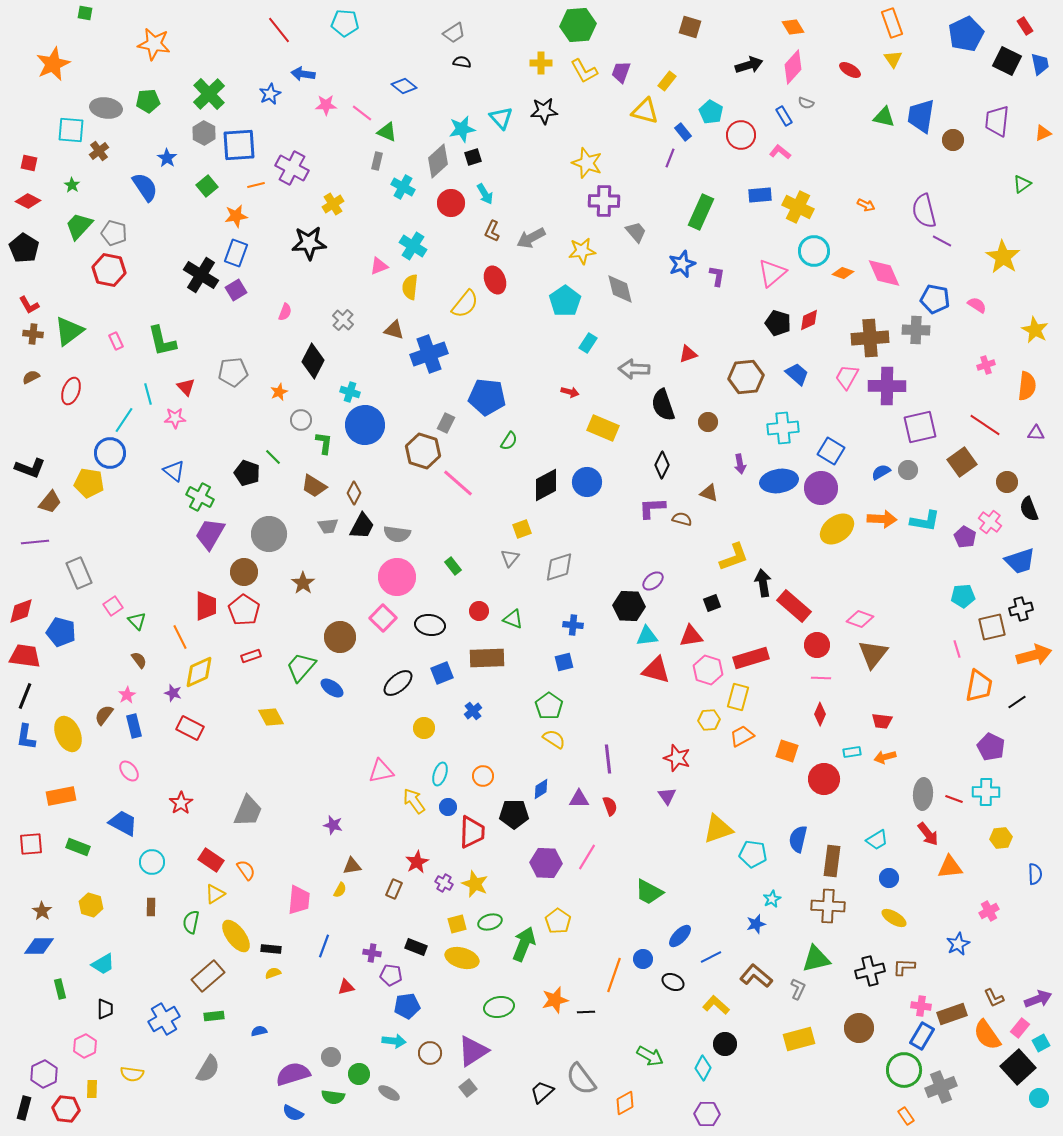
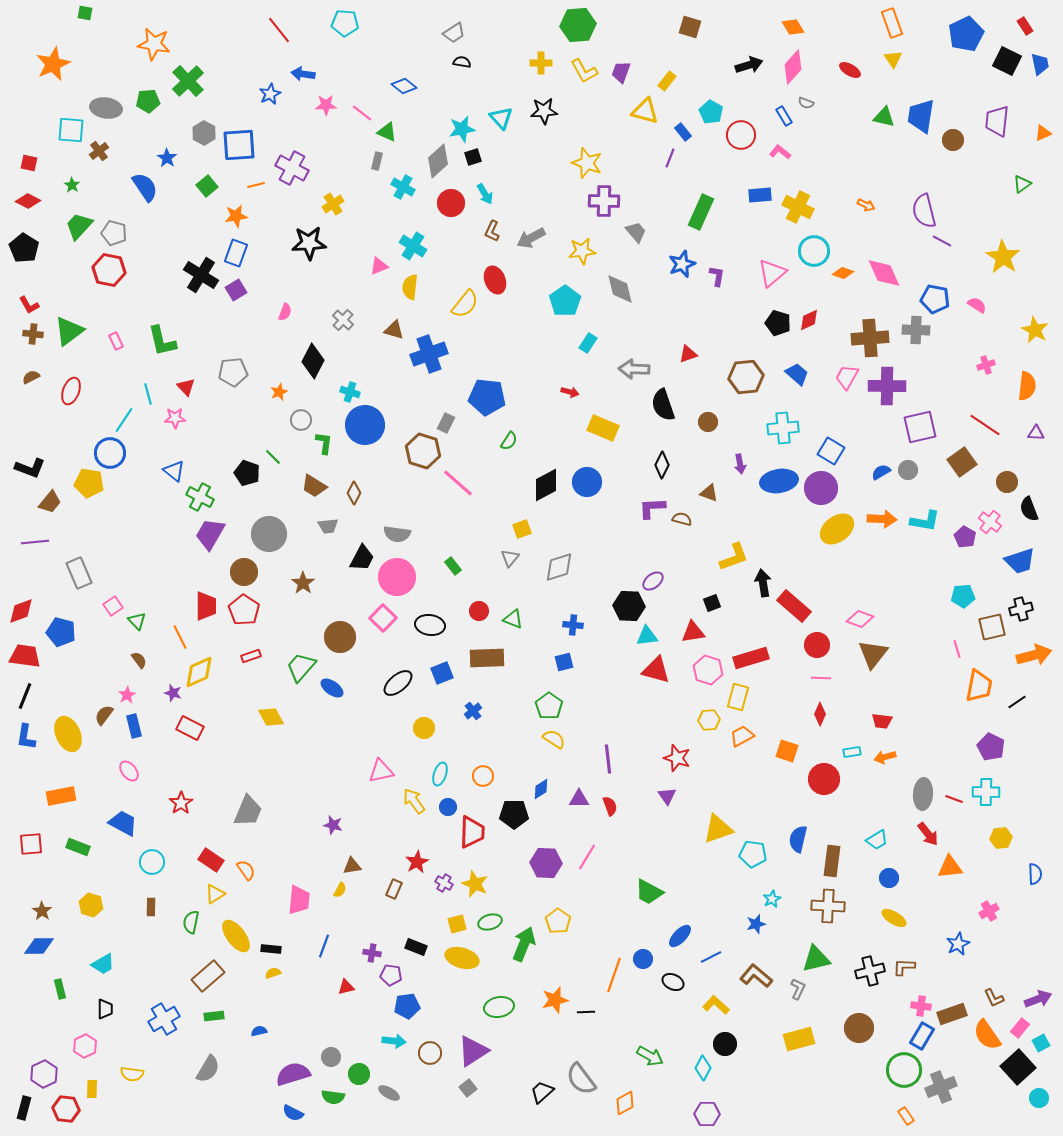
green cross at (209, 94): moved 21 px left, 13 px up
black trapezoid at (362, 526): moved 32 px down
red triangle at (691, 636): moved 2 px right, 4 px up
